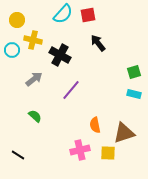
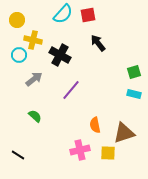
cyan circle: moved 7 px right, 5 px down
